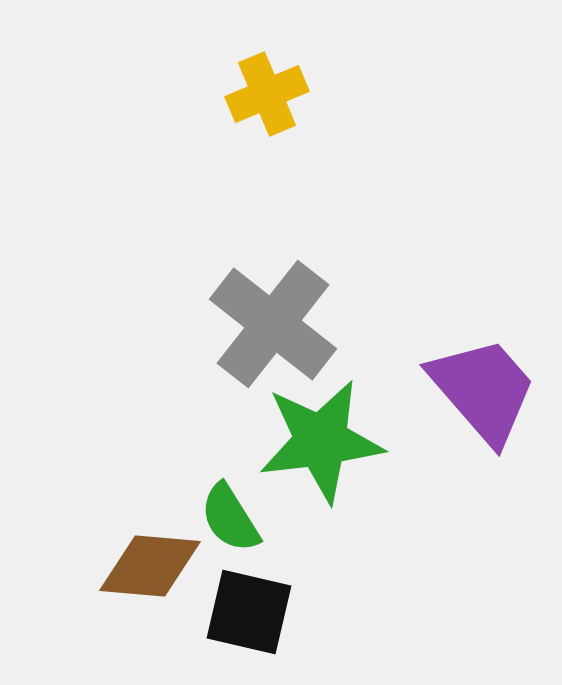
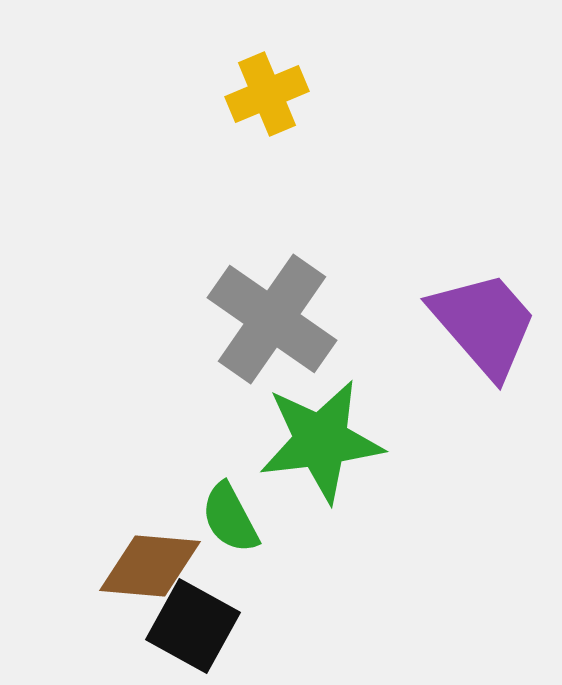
gray cross: moved 1 px left, 5 px up; rotated 3 degrees counterclockwise
purple trapezoid: moved 1 px right, 66 px up
green semicircle: rotated 4 degrees clockwise
black square: moved 56 px left, 14 px down; rotated 16 degrees clockwise
